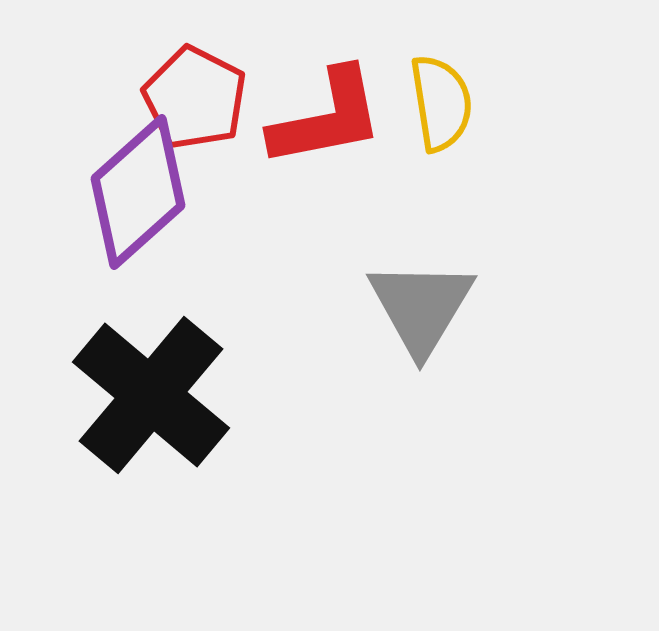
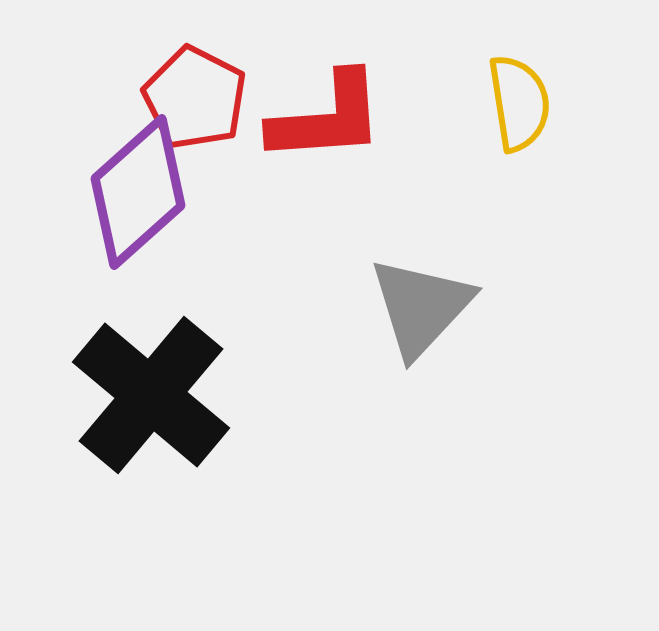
yellow semicircle: moved 78 px right
red L-shape: rotated 7 degrees clockwise
gray triangle: rotated 12 degrees clockwise
